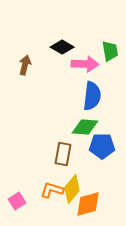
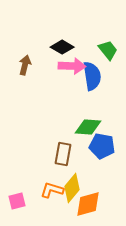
green trapezoid: moved 2 px left, 1 px up; rotated 30 degrees counterclockwise
pink arrow: moved 13 px left, 2 px down
blue semicircle: moved 20 px up; rotated 16 degrees counterclockwise
green diamond: moved 3 px right
blue pentagon: rotated 10 degrees clockwise
yellow diamond: moved 1 px up
pink square: rotated 18 degrees clockwise
